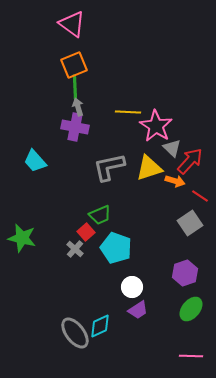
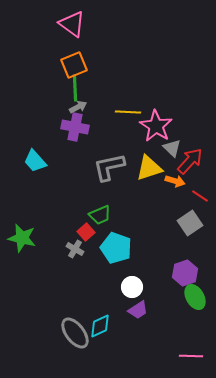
gray arrow: rotated 78 degrees clockwise
gray cross: rotated 12 degrees counterclockwise
green ellipse: moved 4 px right, 12 px up; rotated 70 degrees counterclockwise
